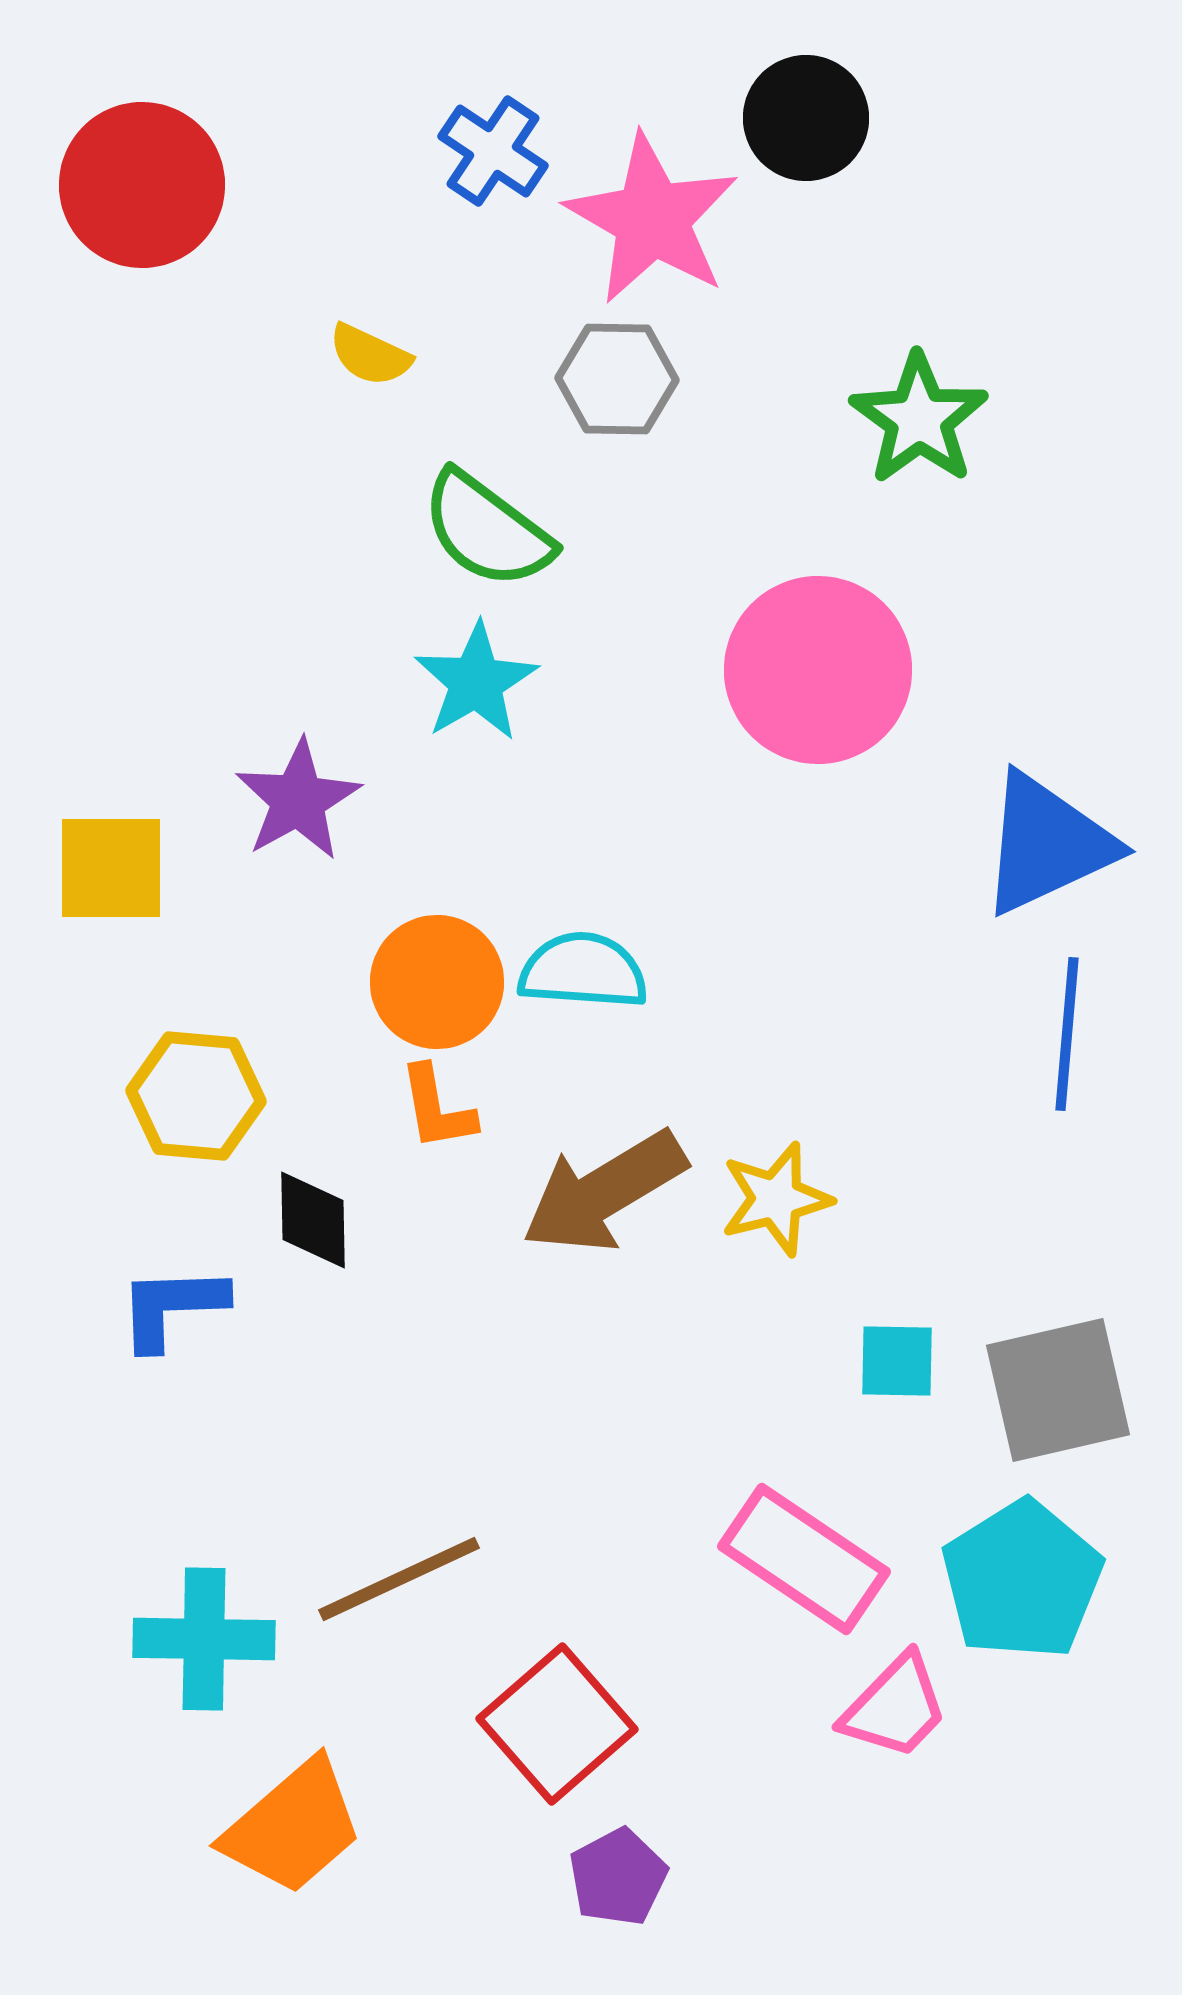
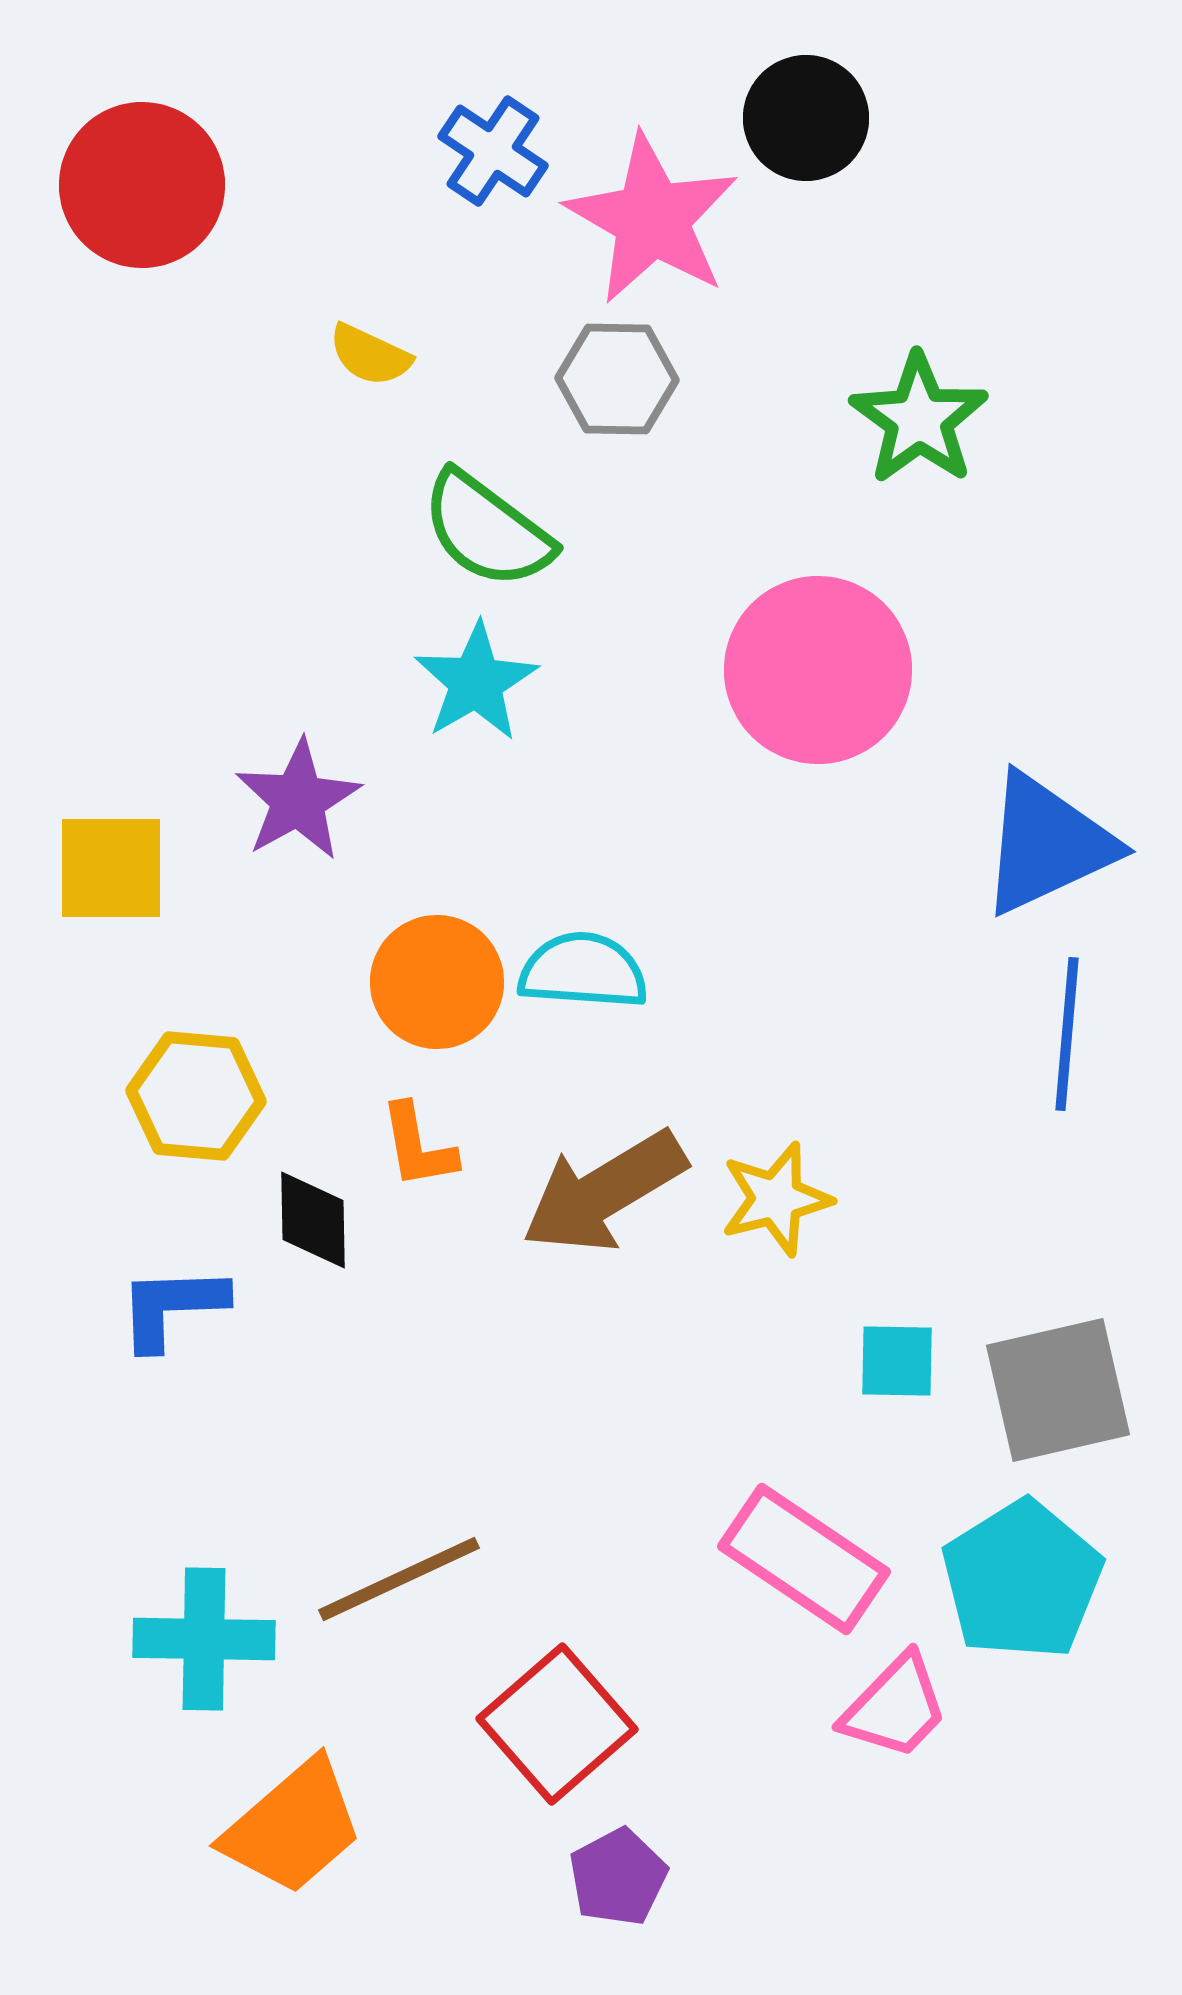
orange L-shape: moved 19 px left, 38 px down
